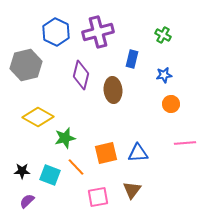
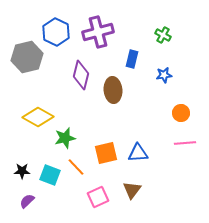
gray hexagon: moved 1 px right, 8 px up
orange circle: moved 10 px right, 9 px down
pink square: rotated 15 degrees counterclockwise
